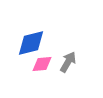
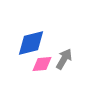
gray arrow: moved 4 px left, 3 px up
